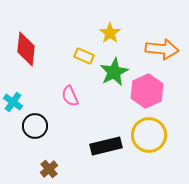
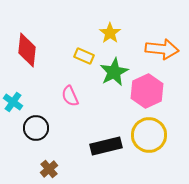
red diamond: moved 1 px right, 1 px down
black circle: moved 1 px right, 2 px down
